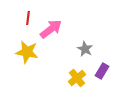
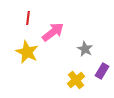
pink arrow: moved 2 px right, 3 px down
yellow star: rotated 15 degrees clockwise
yellow cross: moved 1 px left, 2 px down
